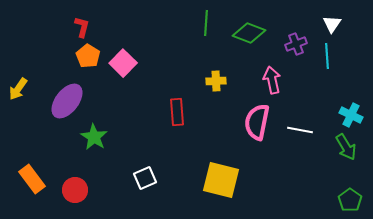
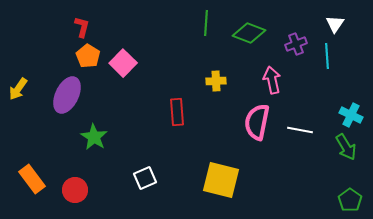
white triangle: moved 3 px right
purple ellipse: moved 6 px up; rotated 12 degrees counterclockwise
